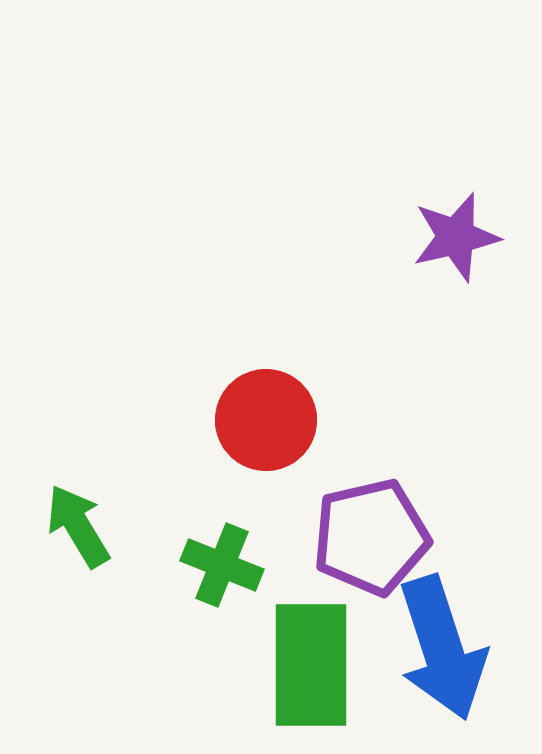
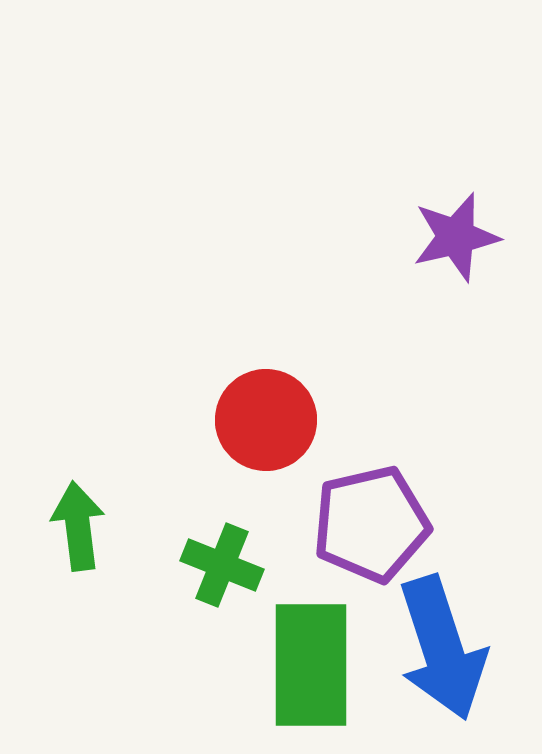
green arrow: rotated 24 degrees clockwise
purple pentagon: moved 13 px up
